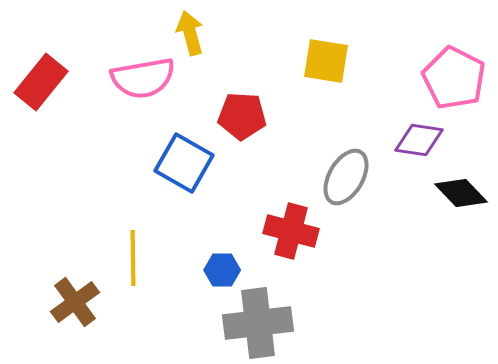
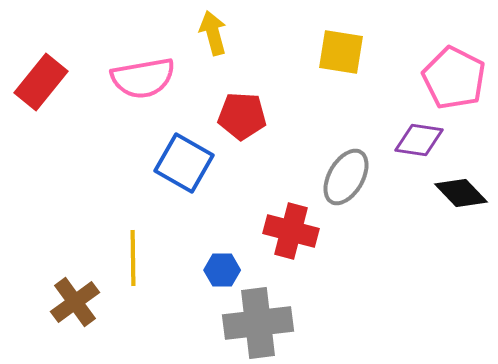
yellow arrow: moved 23 px right
yellow square: moved 15 px right, 9 px up
